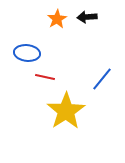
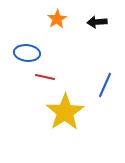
black arrow: moved 10 px right, 5 px down
blue line: moved 3 px right, 6 px down; rotated 15 degrees counterclockwise
yellow star: moved 1 px left, 1 px down
